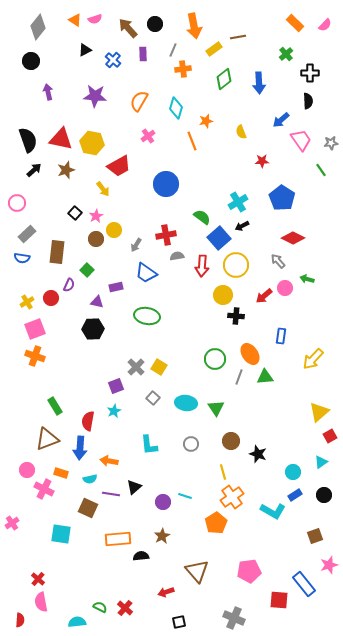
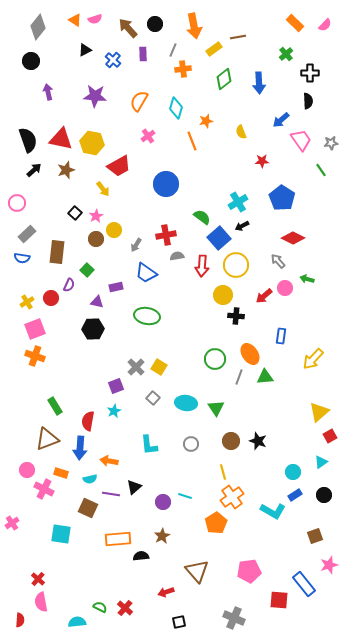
black star at (258, 454): moved 13 px up
